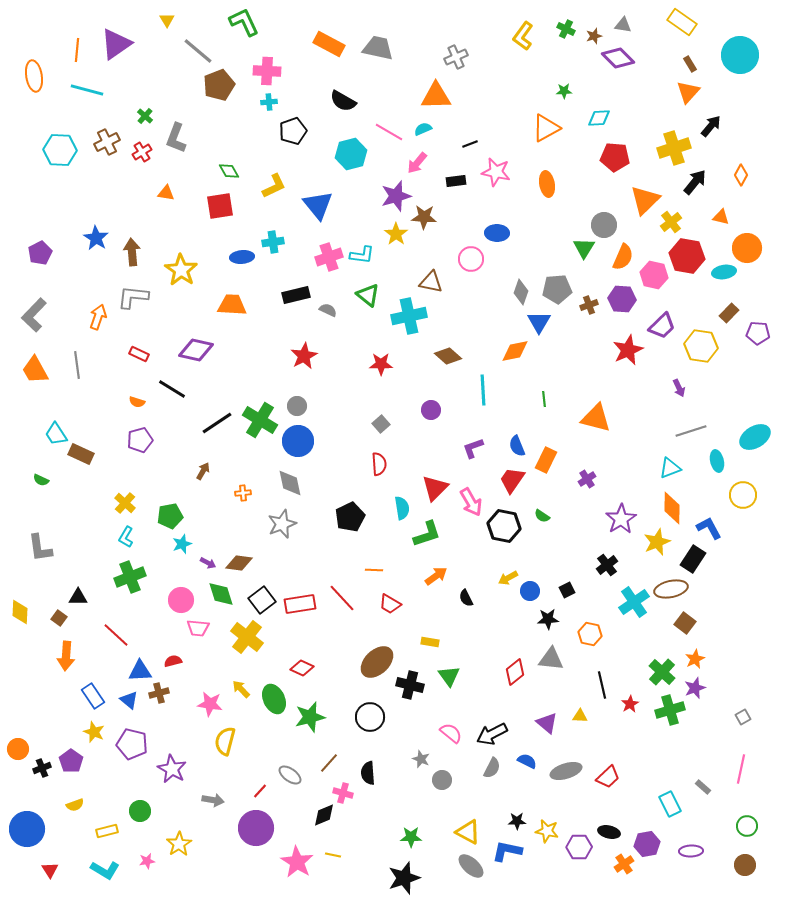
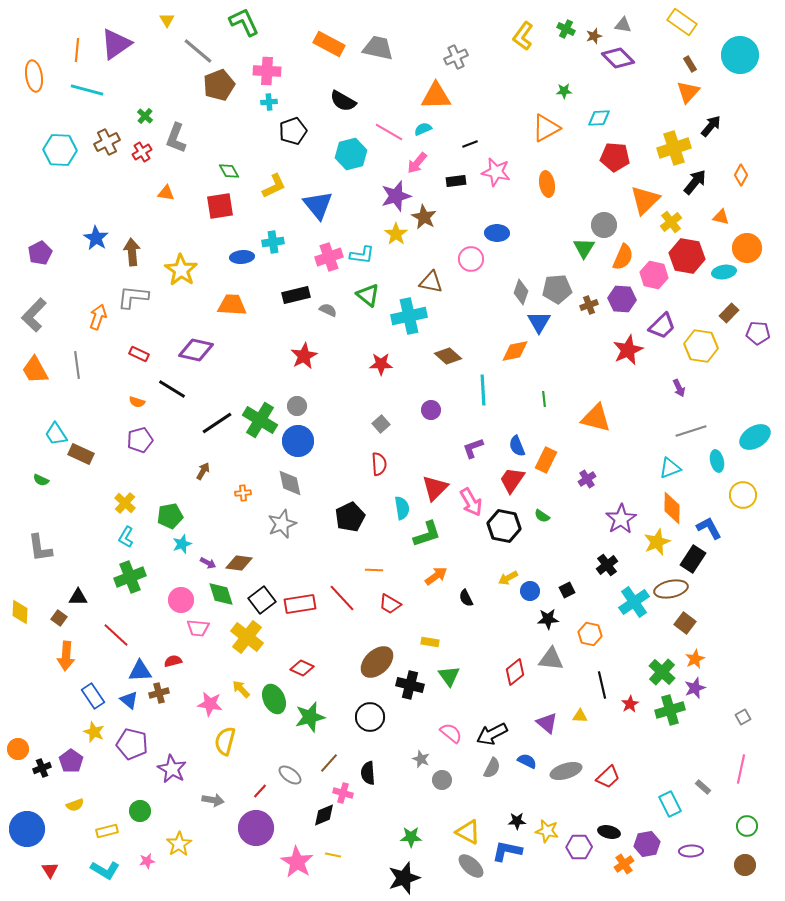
brown star at (424, 217): rotated 25 degrees clockwise
